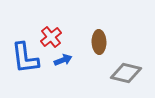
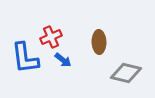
red cross: rotated 15 degrees clockwise
blue arrow: rotated 60 degrees clockwise
